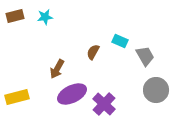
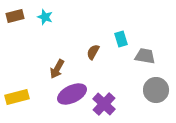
cyan star: rotated 28 degrees clockwise
cyan rectangle: moved 1 px right, 2 px up; rotated 49 degrees clockwise
gray trapezoid: rotated 50 degrees counterclockwise
